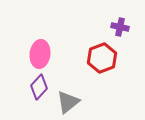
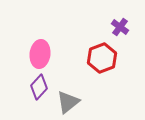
purple cross: rotated 24 degrees clockwise
